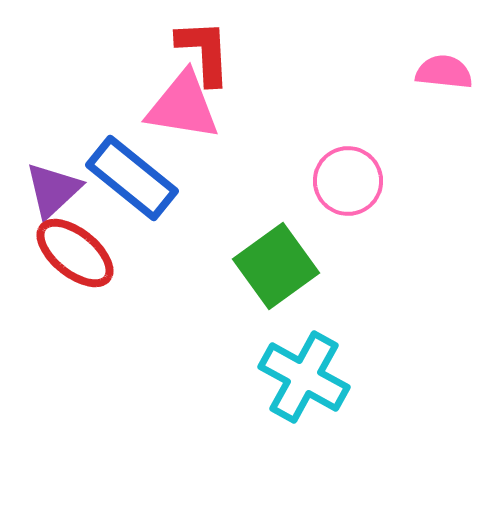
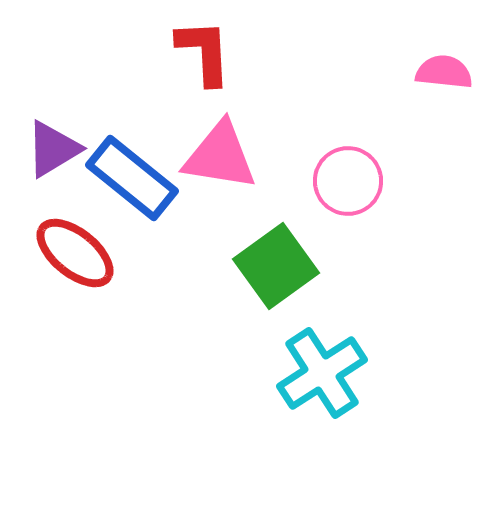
pink triangle: moved 37 px right, 50 px down
purple triangle: moved 41 px up; rotated 12 degrees clockwise
cyan cross: moved 18 px right, 4 px up; rotated 28 degrees clockwise
